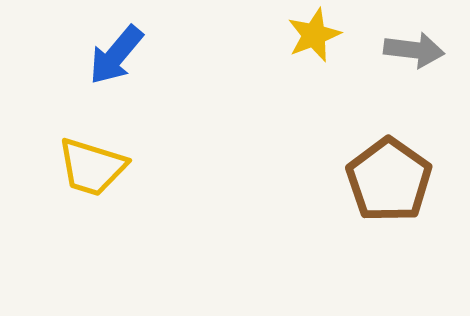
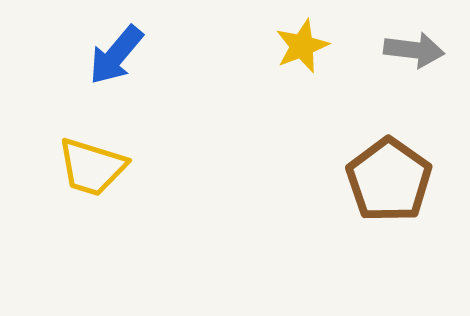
yellow star: moved 12 px left, 11 px down
